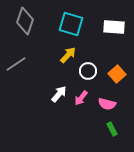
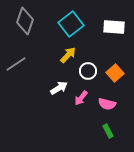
cyan square: rotated 35 degrees clockwise
orange square: moved 2 px left, 1 px up
white arrow: moved 6 px up; rotated 18 degrees clockwise
green rectangle: moved 4 px left, 2 px down
